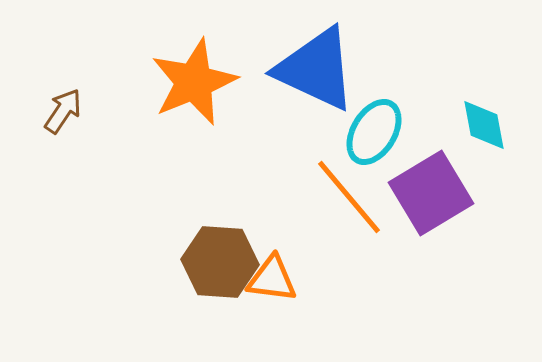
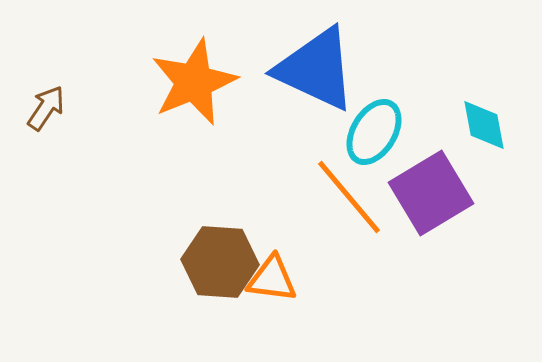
brown arrow: moved 17 px left, 3 px up
